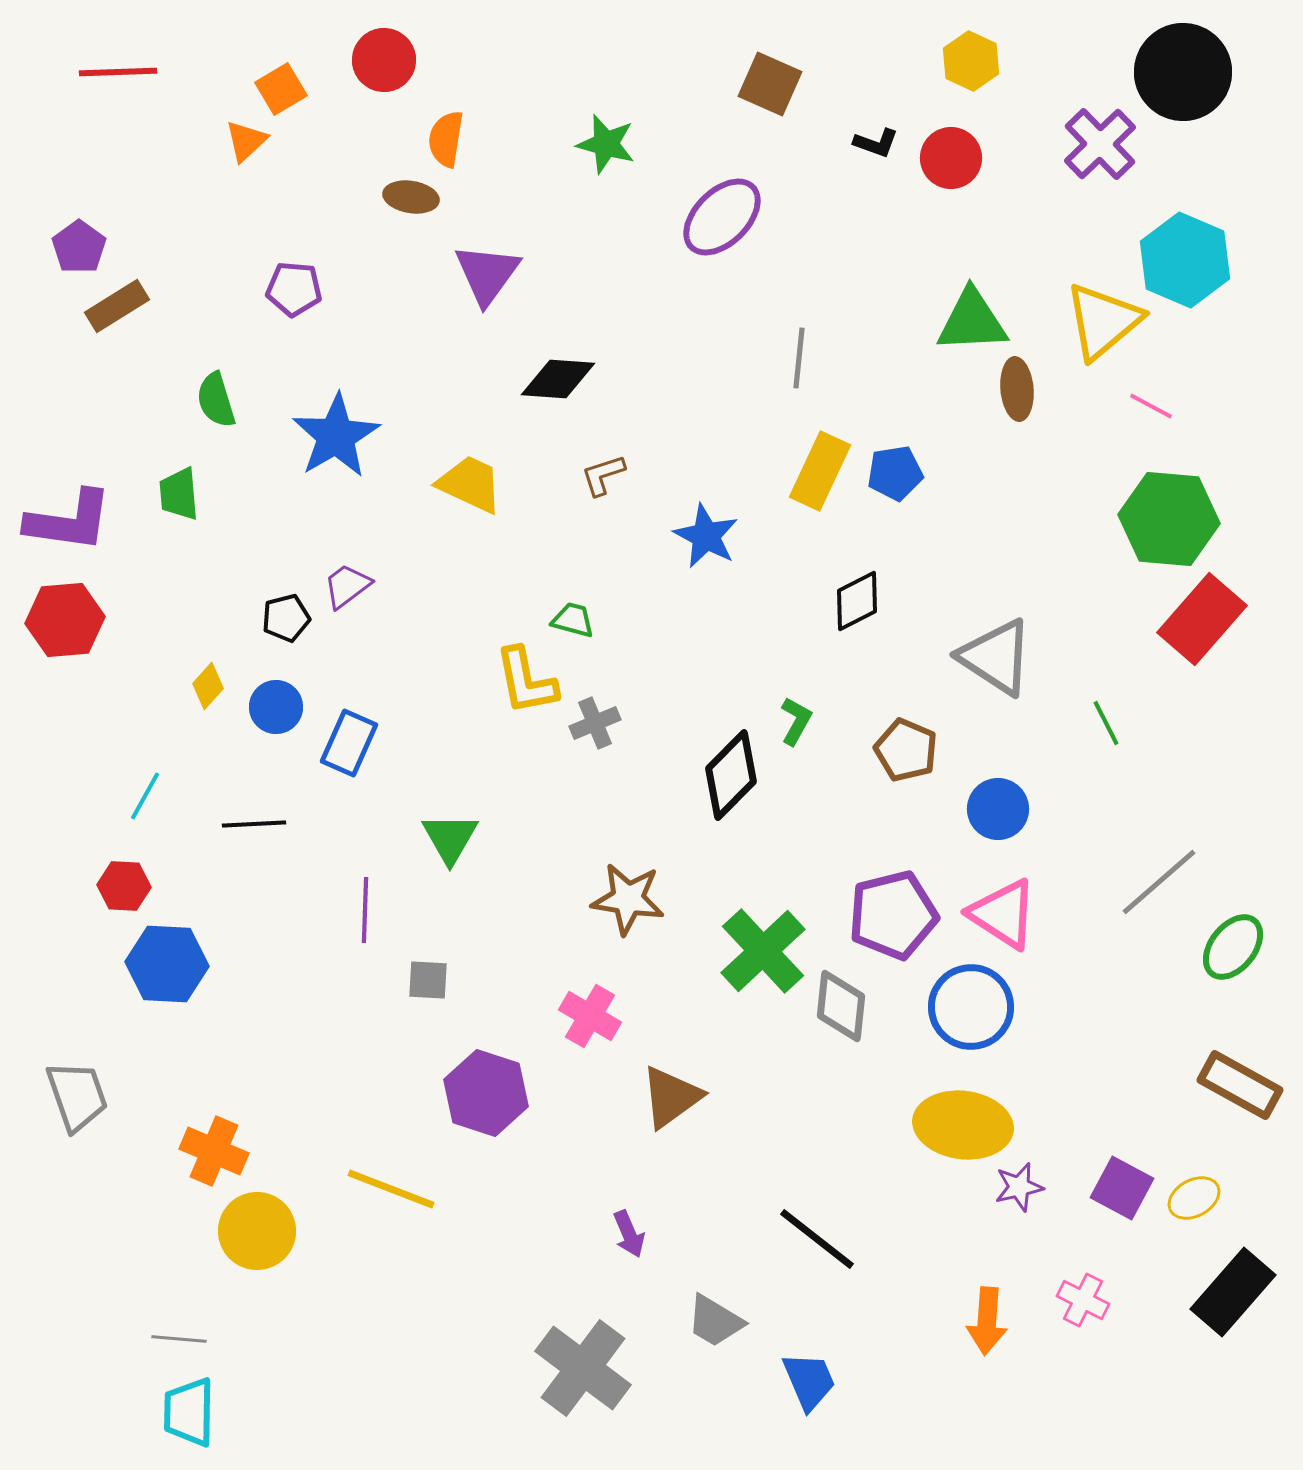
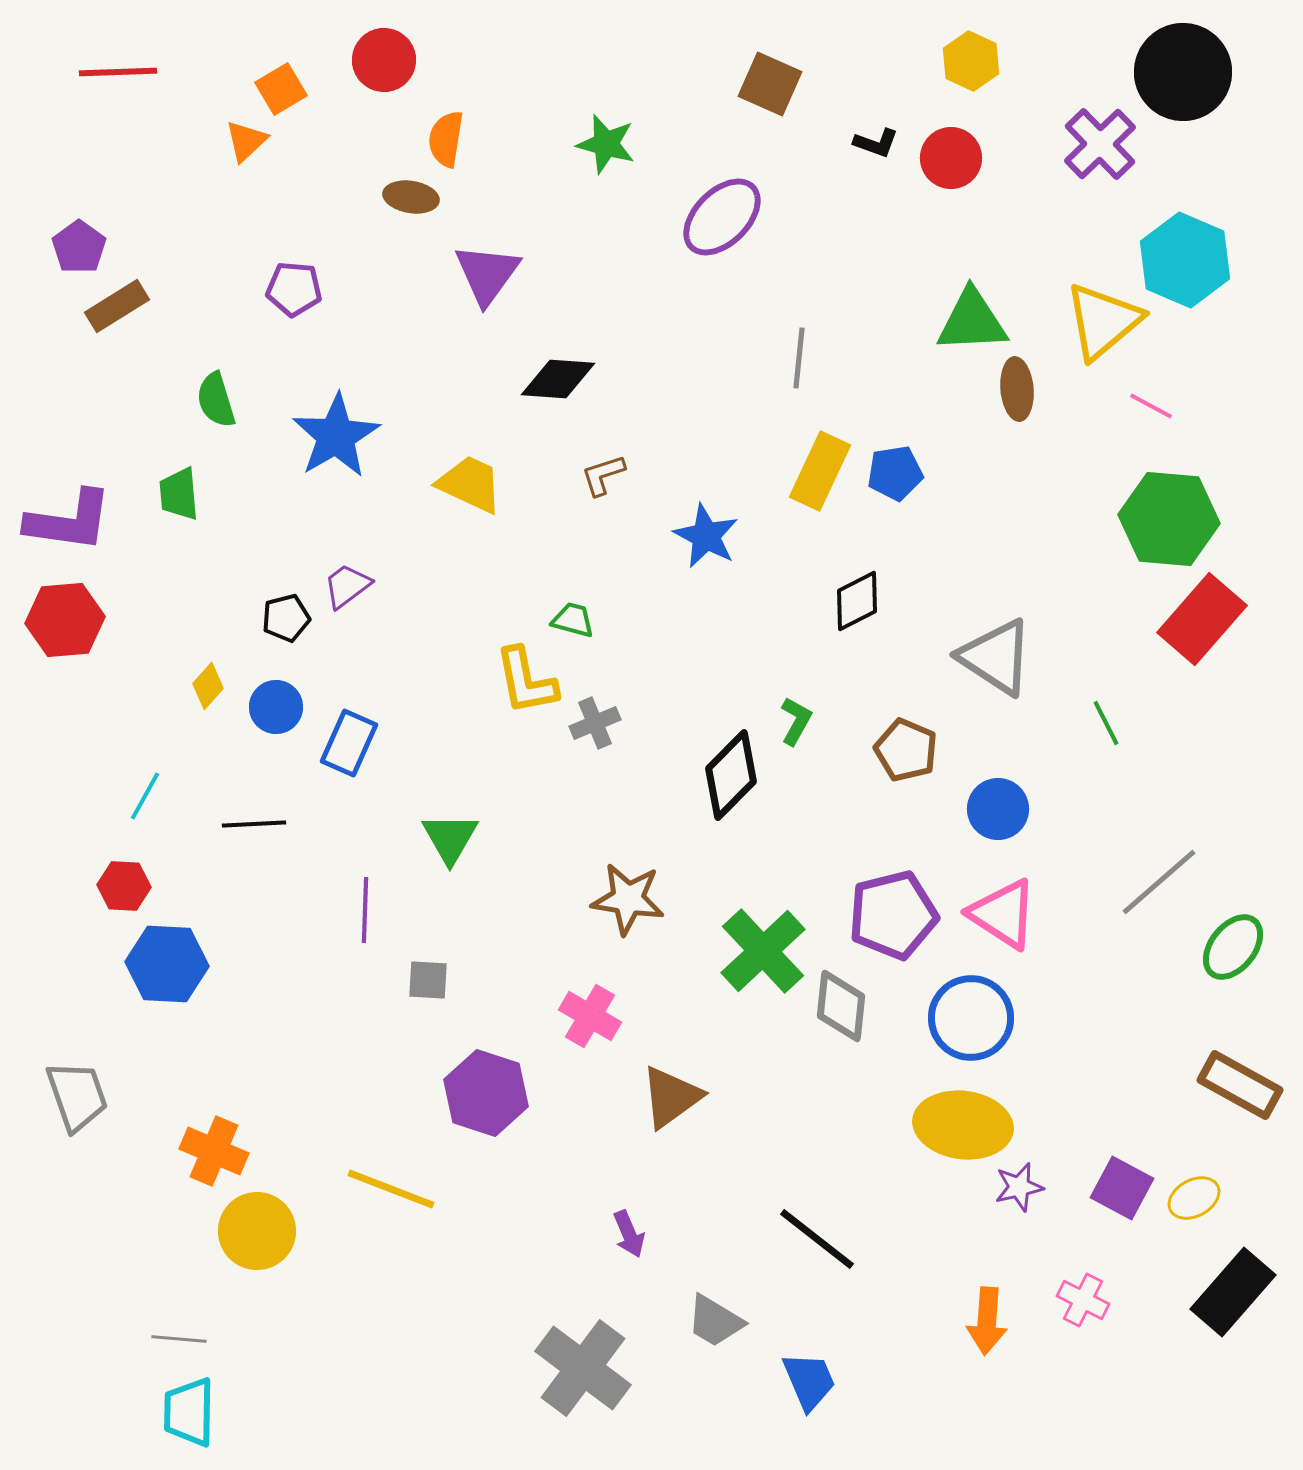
blue circle at (971, 1007): moved 11 px down
